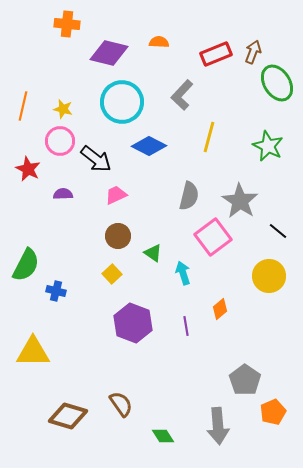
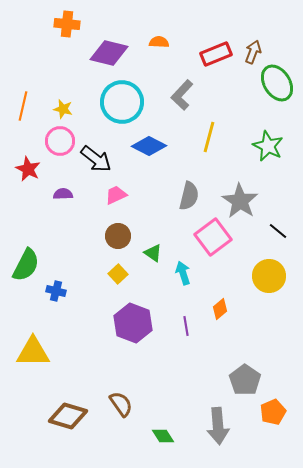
yellow square: moved 6 px right
